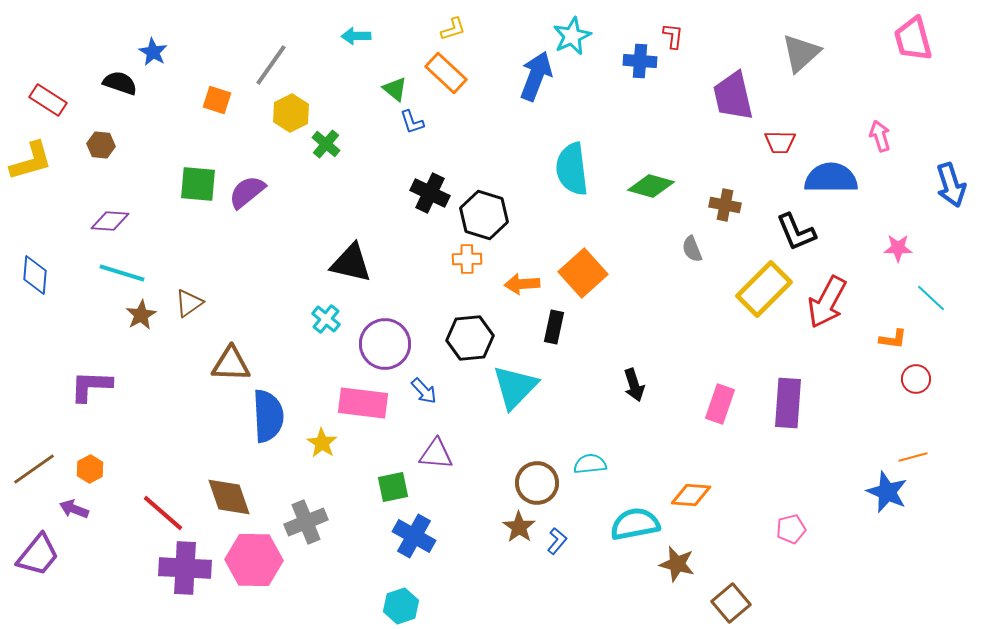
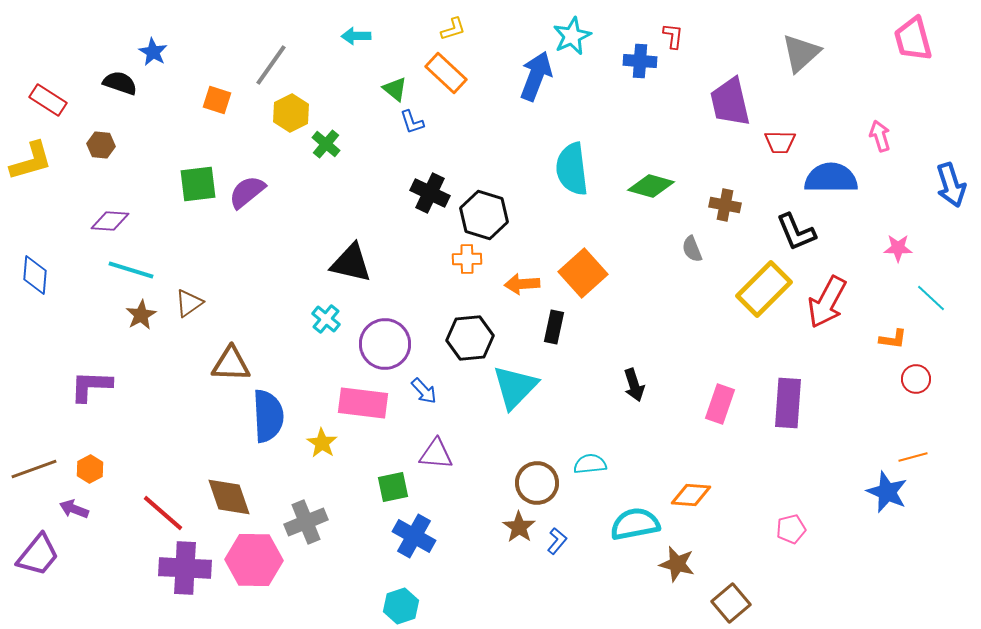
purple trapezoid at (733, 96): moved 3 px left, 6 px down
green square at (198, 184): rotated 12 degrees counterclockwise
cyan line at (122, 273): moved 9 px right, 3 px up
brown line at (34, 469): rotated 15 degrees clockwise
